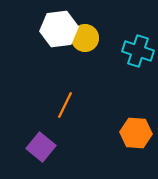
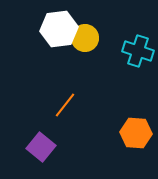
orange line: rotated 12 degrees clockwise
